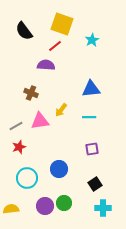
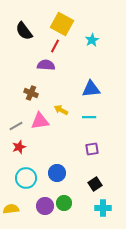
yellow square: rotated 10 degrees clockwise
red line: rotated 24 degrees counterclockwise
yellow arrow: rotated 80 degrees clockwise
blue circle: moved 2 px left, 4 px down
cyan circle: moved 1 px left
